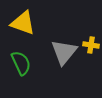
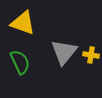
yellow cross: moved 10 px down
green semicircle: moved 1 px left, 1 px up
